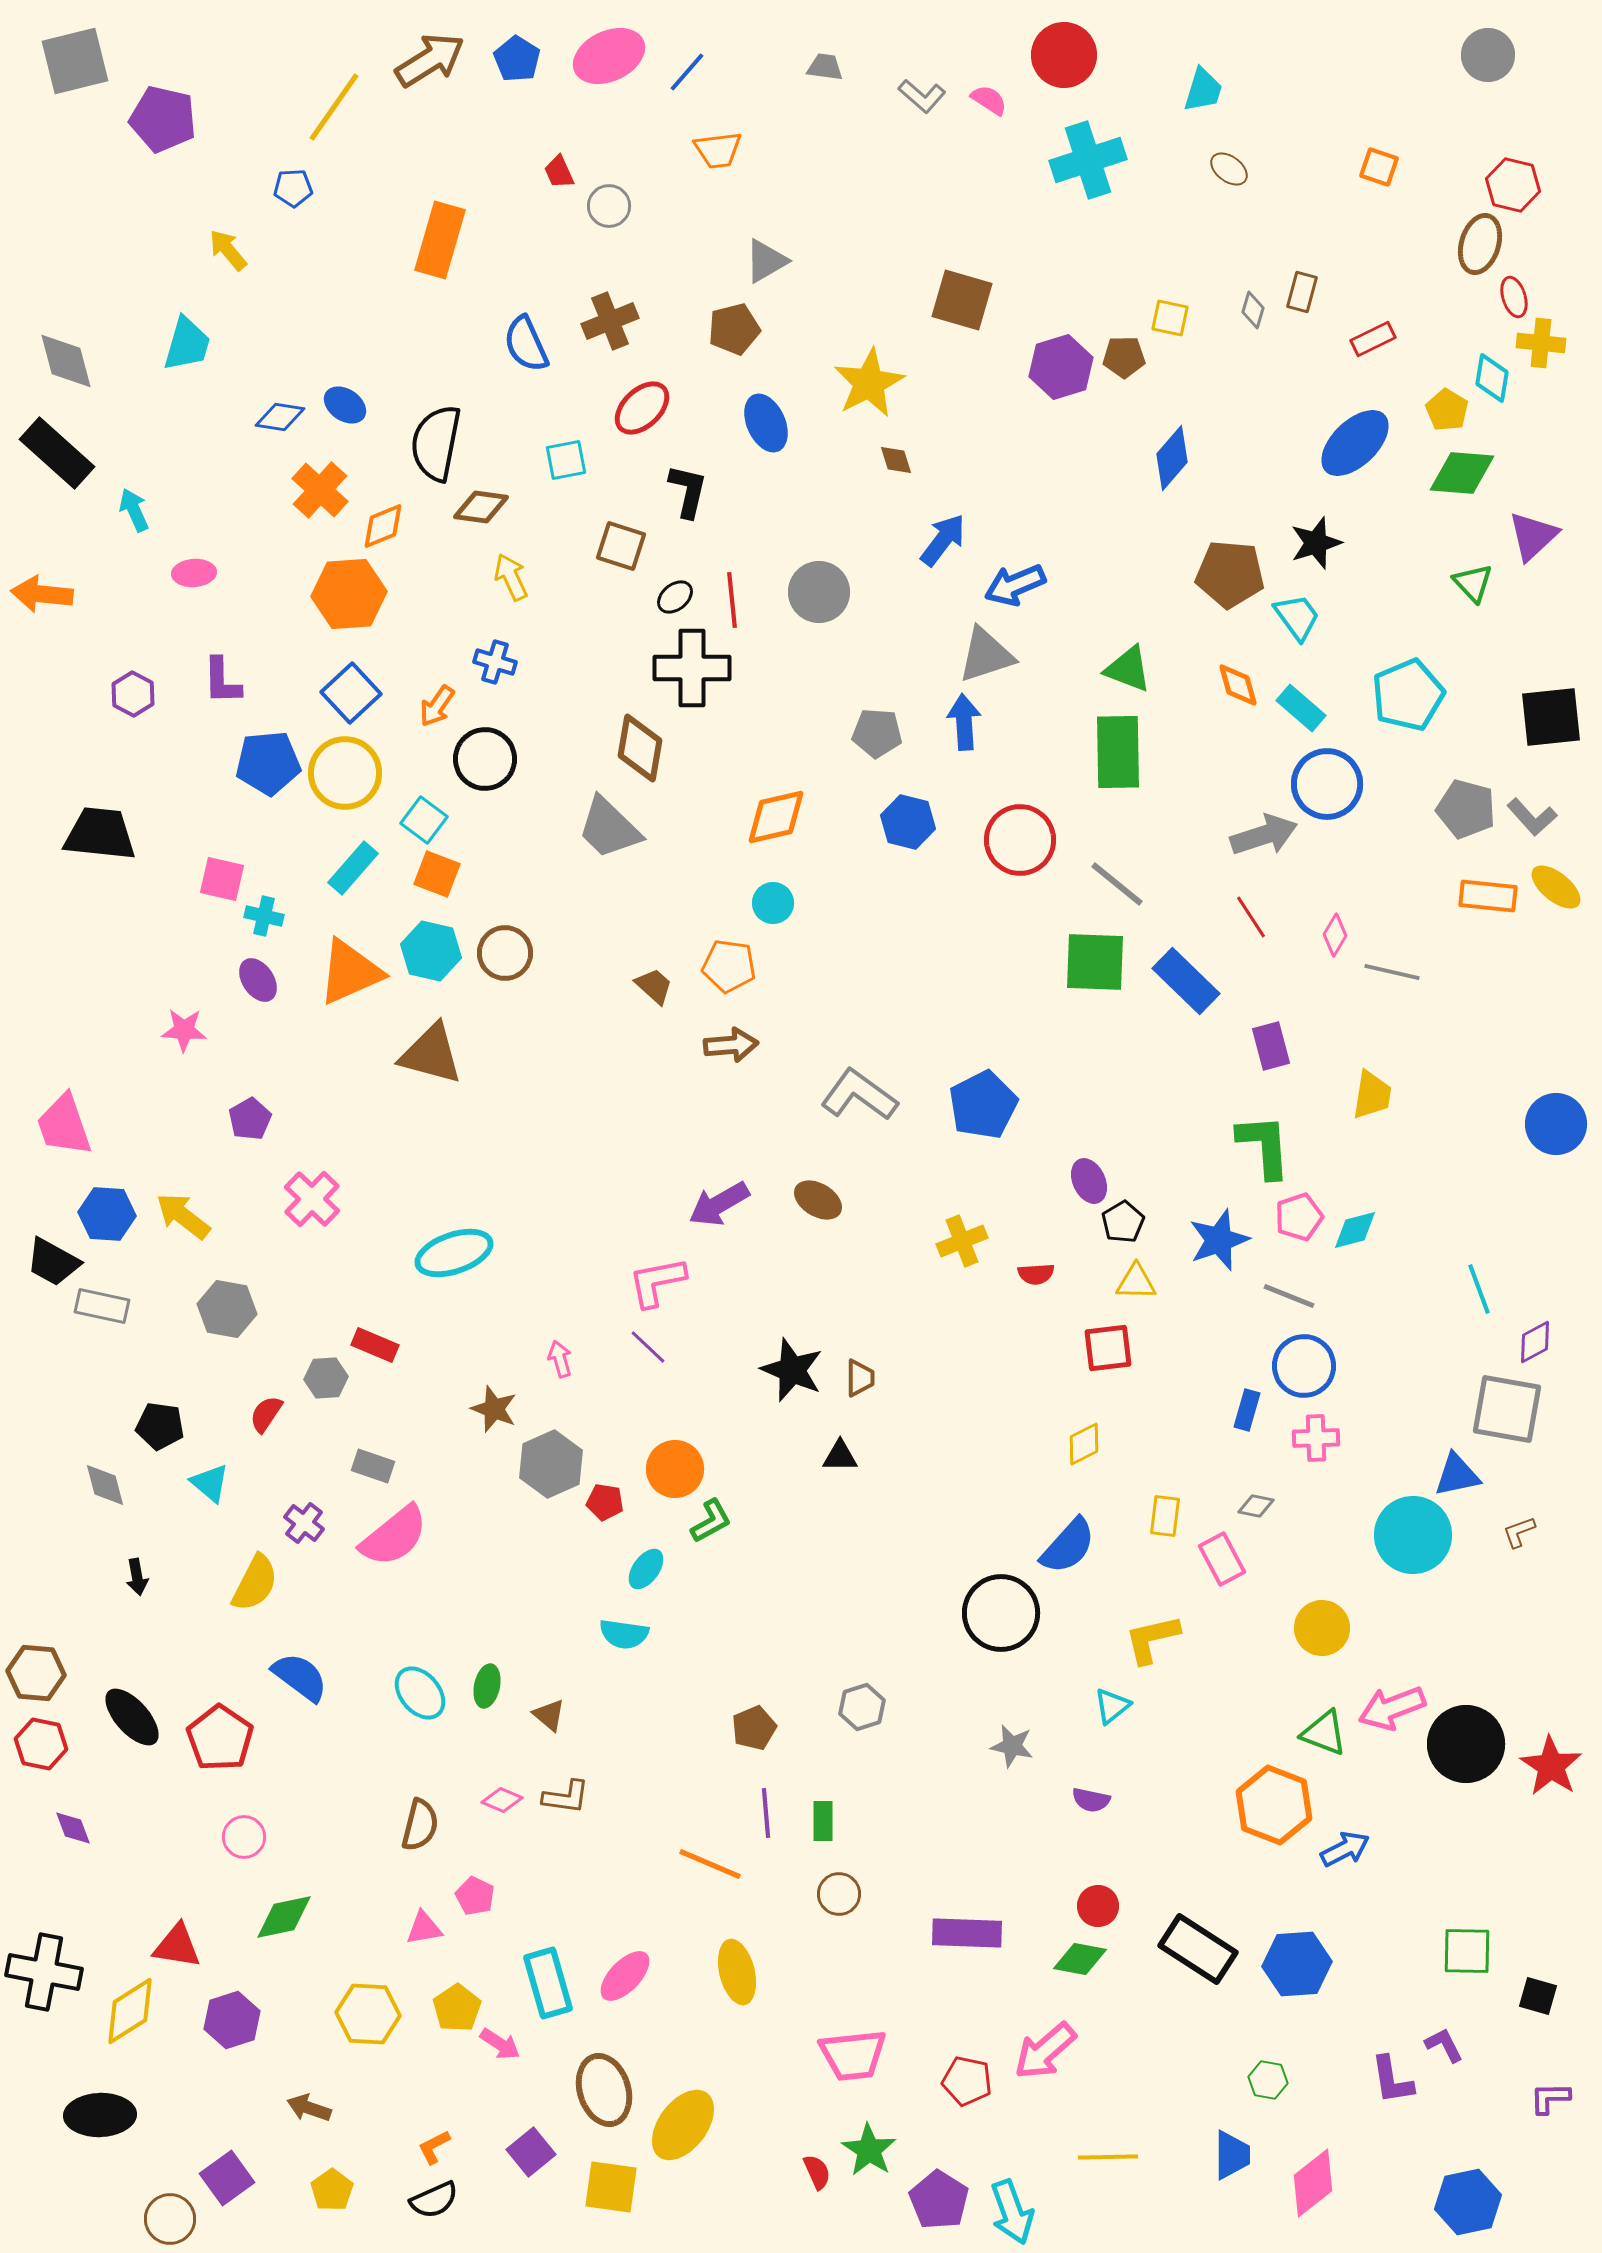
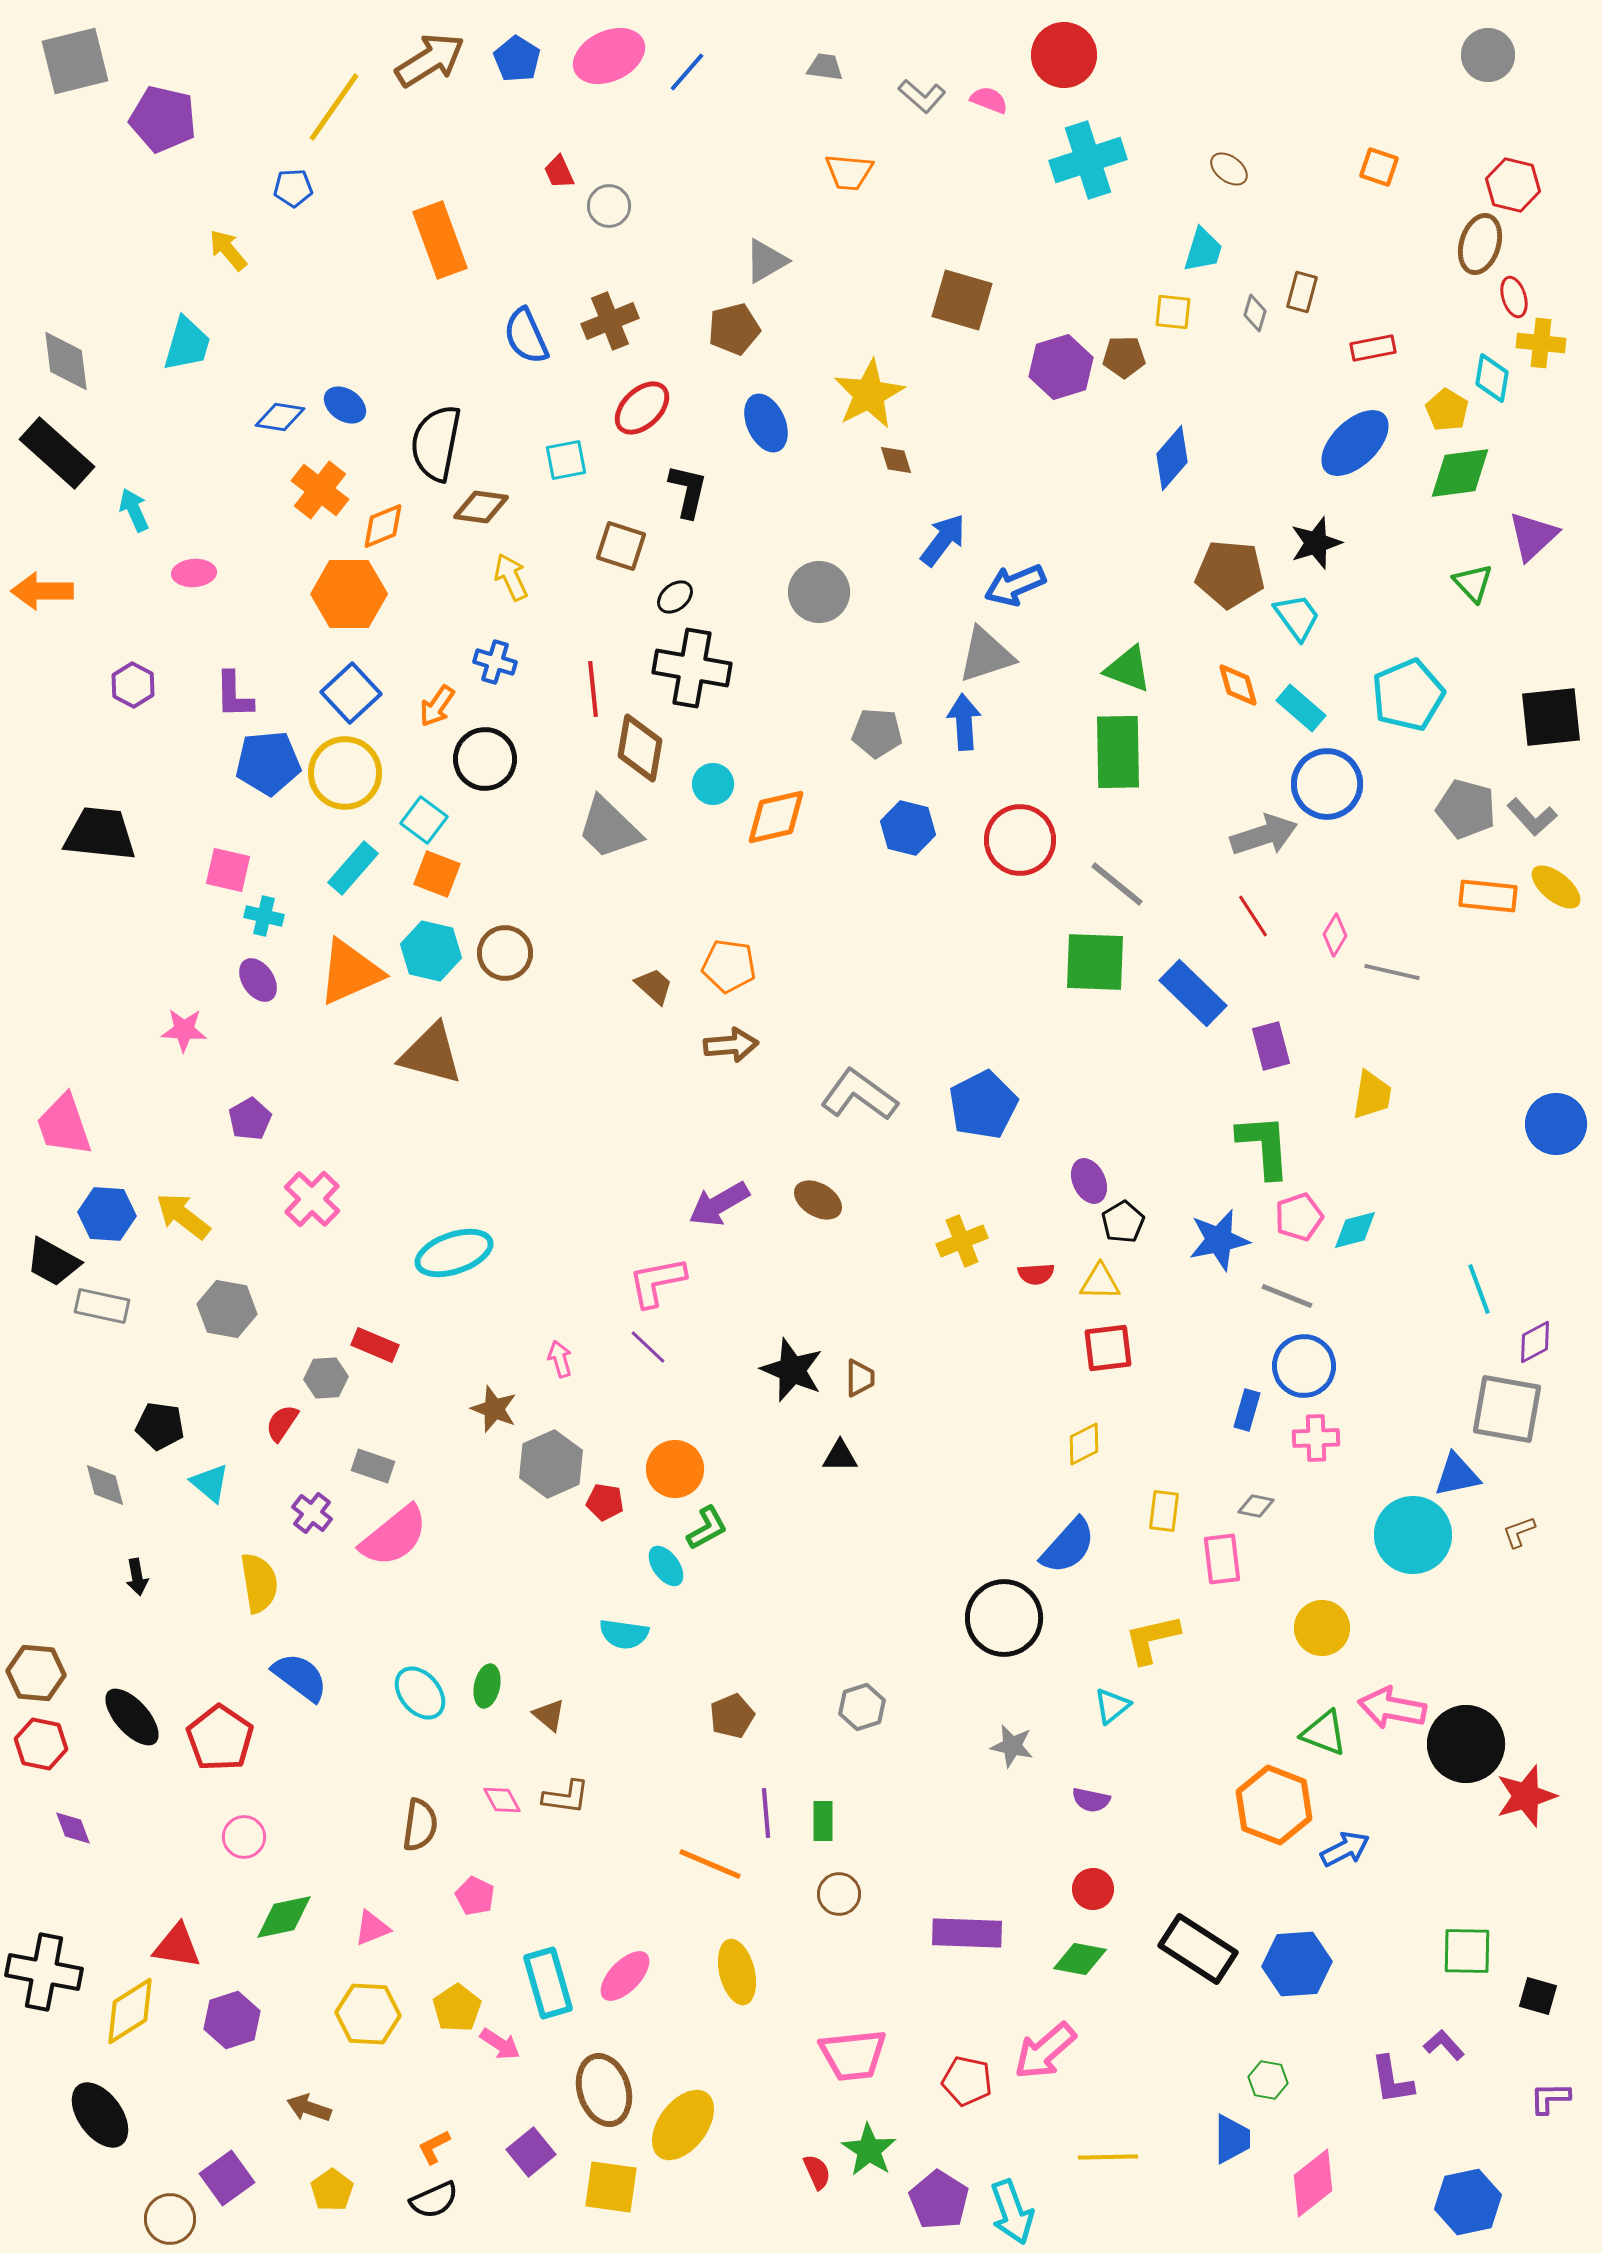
cyan trapezoid at (1203, 90): moved 160 px down
pink semicircle at (989, 100): rotated 12 degrees counterclockwise
orange trapezoid at (718, 150): moved 131 px right, 22 px down; rotated 12 degrees clockwise
orange rectangle at (440, 240): rotated 36 degrees counterclockwise
gray diamond at (1253, 310): moved 2 px right, 3 px down
yellow square at (1170, 318): moved 3 px right, 6 px up; rotated 6 degrees counterclockwise
red rectangle at (1373, 339): moved 9 px down; rotated 15 degrees clockwise
blue semicircle at (526, 344): moved 8 px up
gray diamond at (66, 361): rotated 8 degrees clockwise
yellow star at (869, 383): moved 11 px down
green diamond at (1462, 473): moved 2 px left; rotated 12 degrees counterclockwise
orange cross at (320, 490): rotated 4 degrees counterclockwise
orange arrow at (42, 594): moved 3 px up; rotated 6 degrees counterclockwise
orange hexagon at (349, 594): rotated 4 degrees clockwise
red line at (732, 600): moved 139 px left, 89 px down
black cross at (692, 668): rotated 10 degrees clockwise
purple L-shape at (222, 681): moved 12 px right, 14 px down
purple hexagon at (133, 694): moved 9 px up
blue hexagon at (908, 822): moved 6 px down
pink square at (222, 879): moved 6 px right, 9 px up
cyan circle at (773, 903): moved 60 px left, 119 px up
red line at (1251, 917): moved 2 px right, 1 px up
blue rectangle at (1186, 981): moved 7 px right, 12 px down
blue star at (1219, 1240): rotated 8 degrees clockwise
yellow triangle at (1136, 1282): moved 36 px left
gray line at (1289, 1296): moved 2 px left
red semicircle at (266, 1414): moved 16 px right, 9 px down
yellow rectangle at (1165, 1516): moved 1 px left, 5 px up
green L-shape at (711, 1521): moved 4 px left, 7 px down
purple cross at (304, 1523): moved 8 px right, 10 px up
pink rectangle at (1222, 1559): rotated 21 degrees clockwise
cyan ellipse at (646, 1569): moved 20 px right, 3 px up; rotated 72 degrees counterclockwise
yellow semicircle at (255, 1583): moved 4 px right; rotated 36 degrees counterclockwise
black circle at (1001, 1613): moved 3 px right, 5 px down
pink arrow at (1392, 1708): rotated 32 degrees clockwise
brown pentagon at (754, 1728): moved 22 px left, 12 px up
red star at (1551, 1766): moved 25 px left, 30 px down; rotated 22 degrees clockwise
pink diamond at (502, 1800): rotated 39 degrees clockwise
brown semicircle at (420, 1825): rotated 6 degrees counterclockwise
red circle at (1098, 1906): moved 5 px left, 17 px up
pink triangle at (424, 1928): moved 52 px left; rotated 12 degrees counterclockwise
purple L-shape at (1444, 2045): rotated 15 degrees counterclockwise
black ellipse at (100, 2115): rotated 56 degrees clockwise
blue trapezoid at (1232, 2155): moved 16 px up
